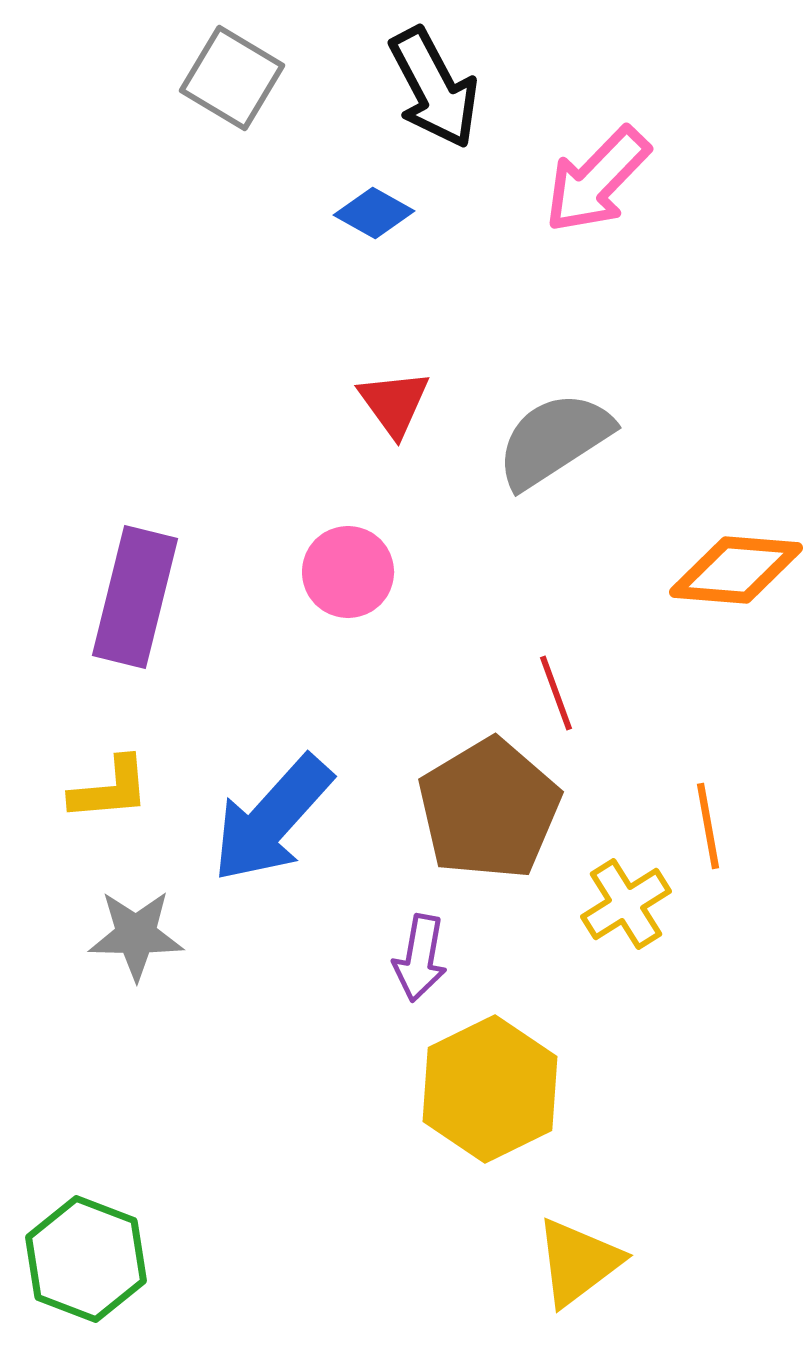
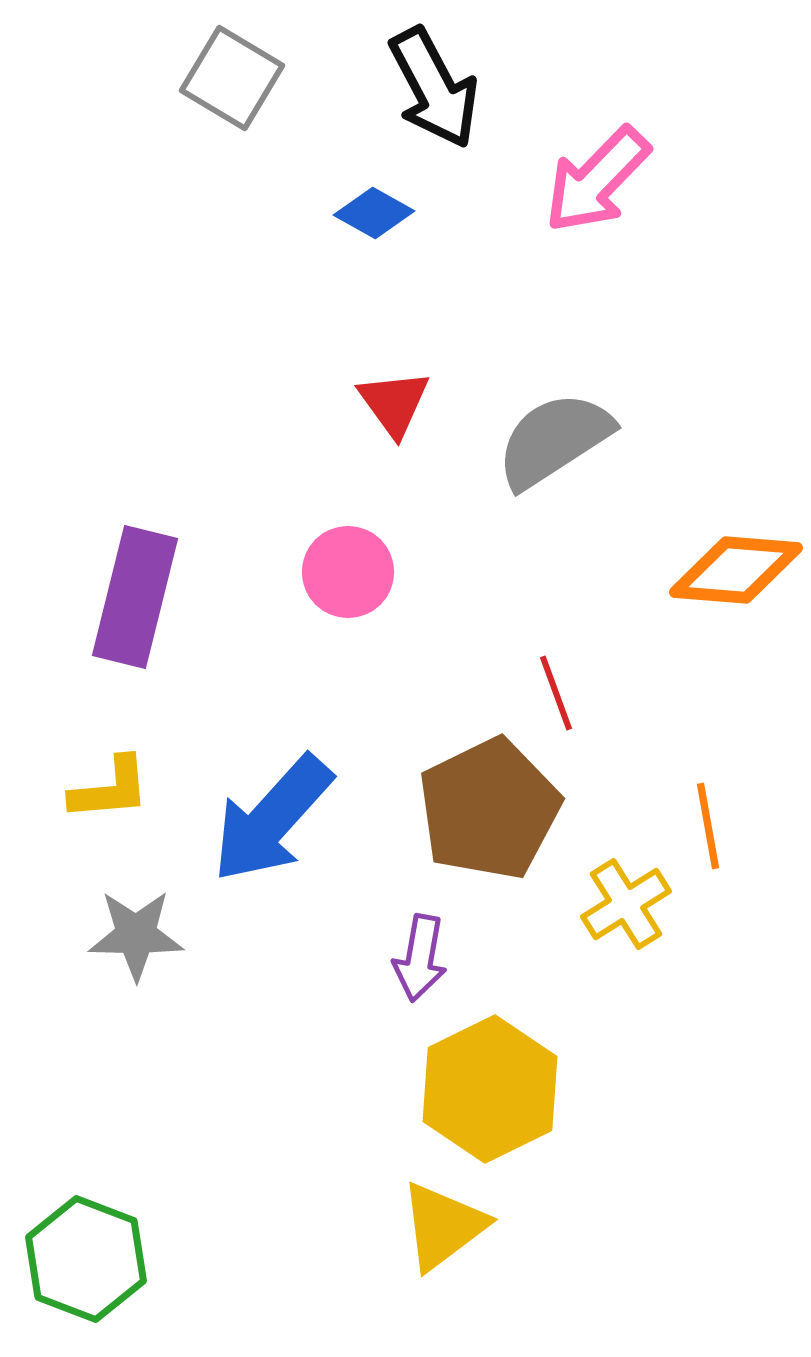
brown pentagon: rotated 5 degrees clockwise
yellow triangle: moved 135 px left, 36 px up
